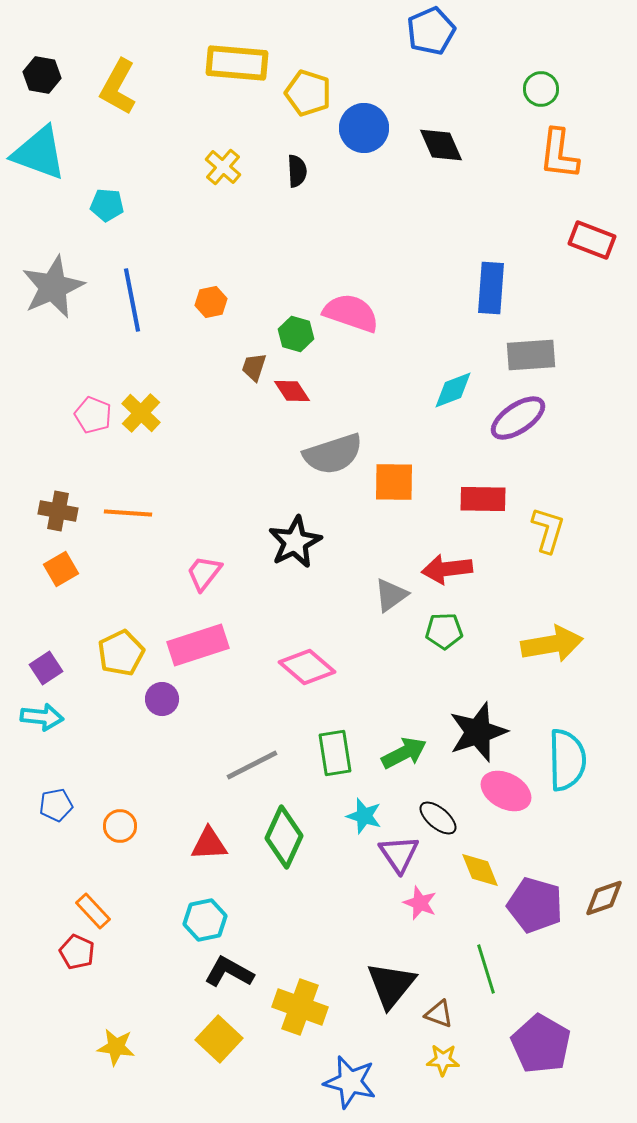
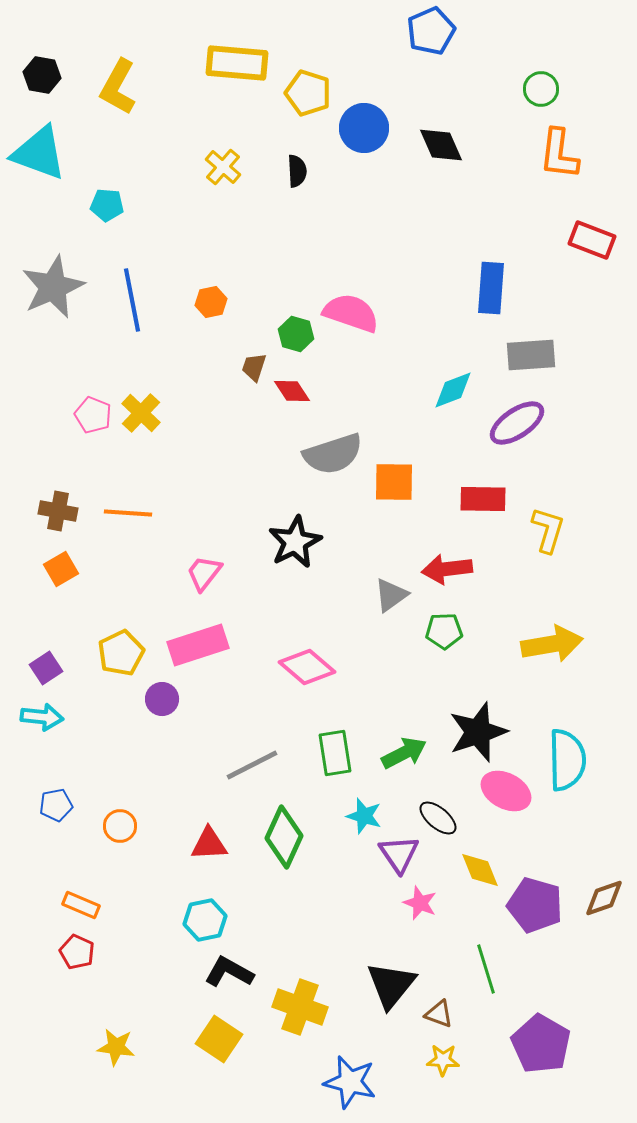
purple ellipse at (518, 418): moved 1 px left, 5 px down
orange rectangle at (93, 911): moved 12 px left, 6 px up; rotated 24 degrees counterclockwise
yellow square at (219, 1039): rotated 9 degrees counterclockwise
